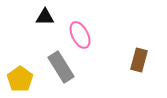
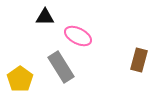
pink ellipse: moved 2 px left, 1 px down; rotated 36 degrees counterclockwise
